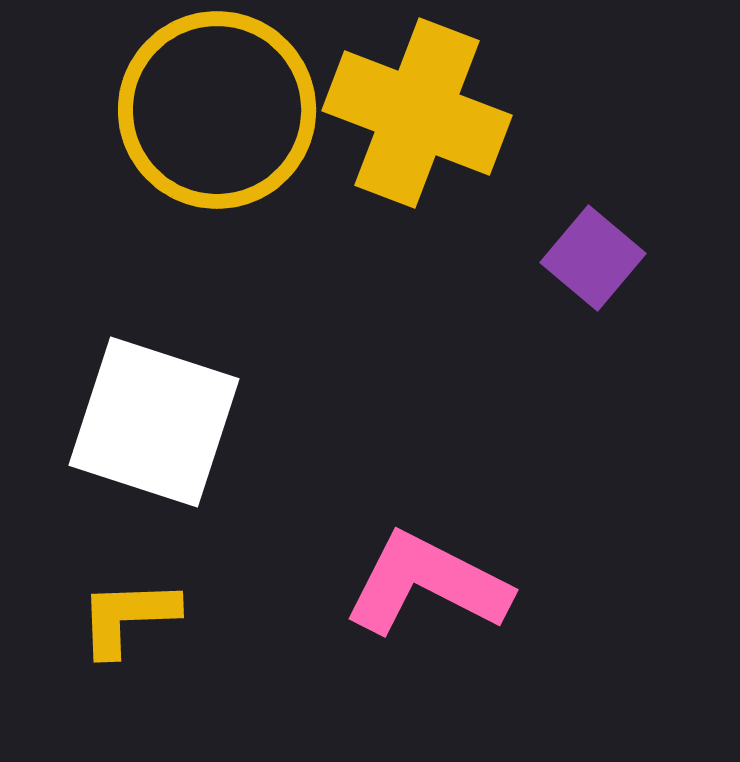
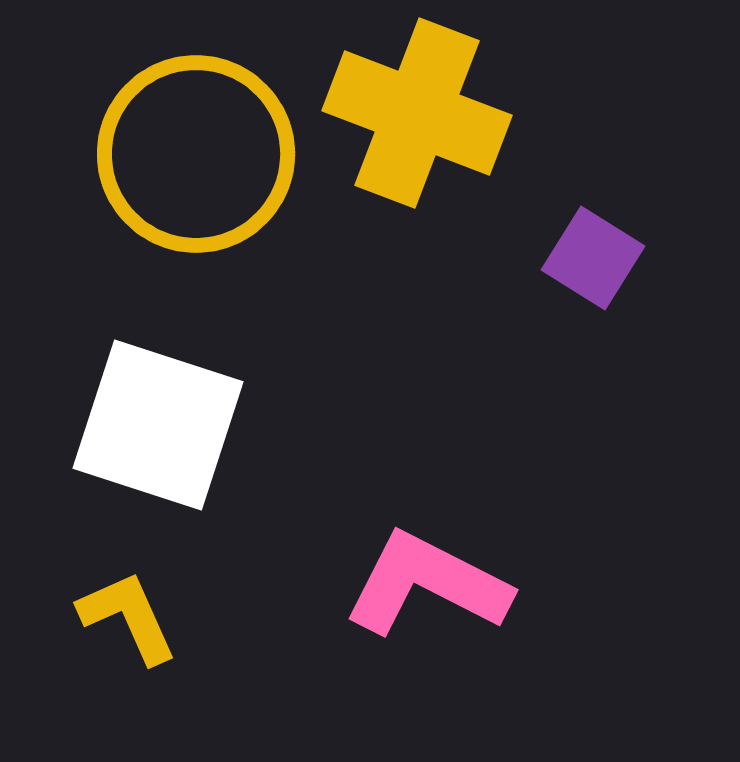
yellow circle: moved 21 px left, 44 px down
purple square: rotated 8 degrees counterclockwise
white square: moved 4 px right, 3 px down
yellow L-shape: rotated 68 degrees clockwise
